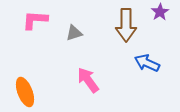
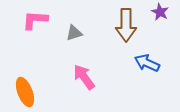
purple star: rotated 12 degrees counterclockwise
pink arrow: moved 4 px left, 3 px up
